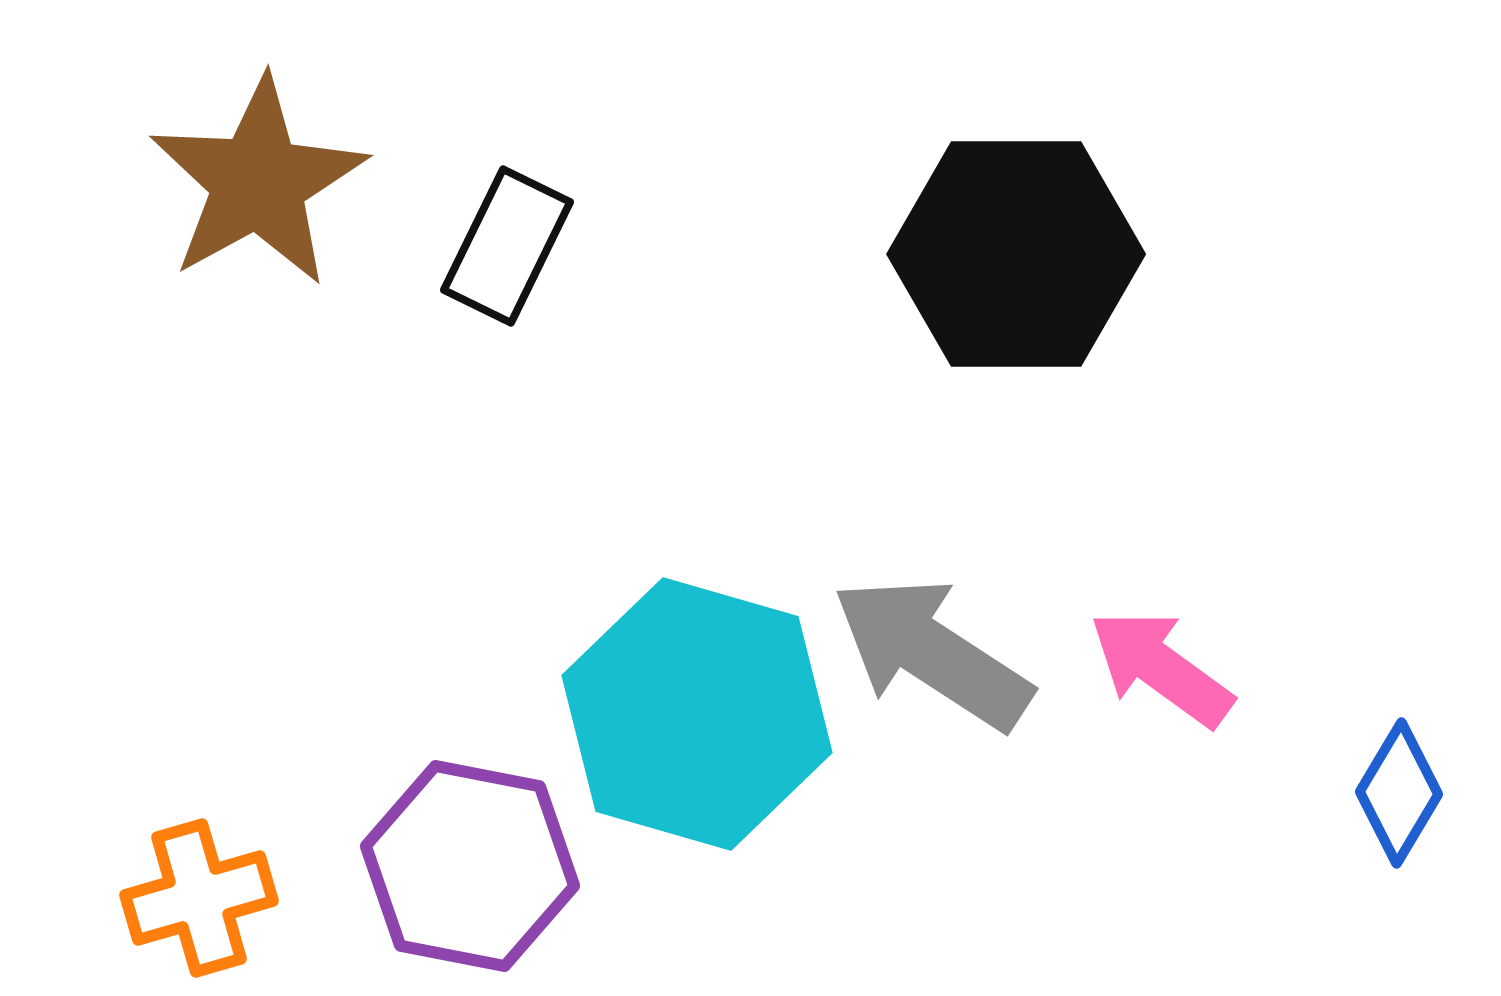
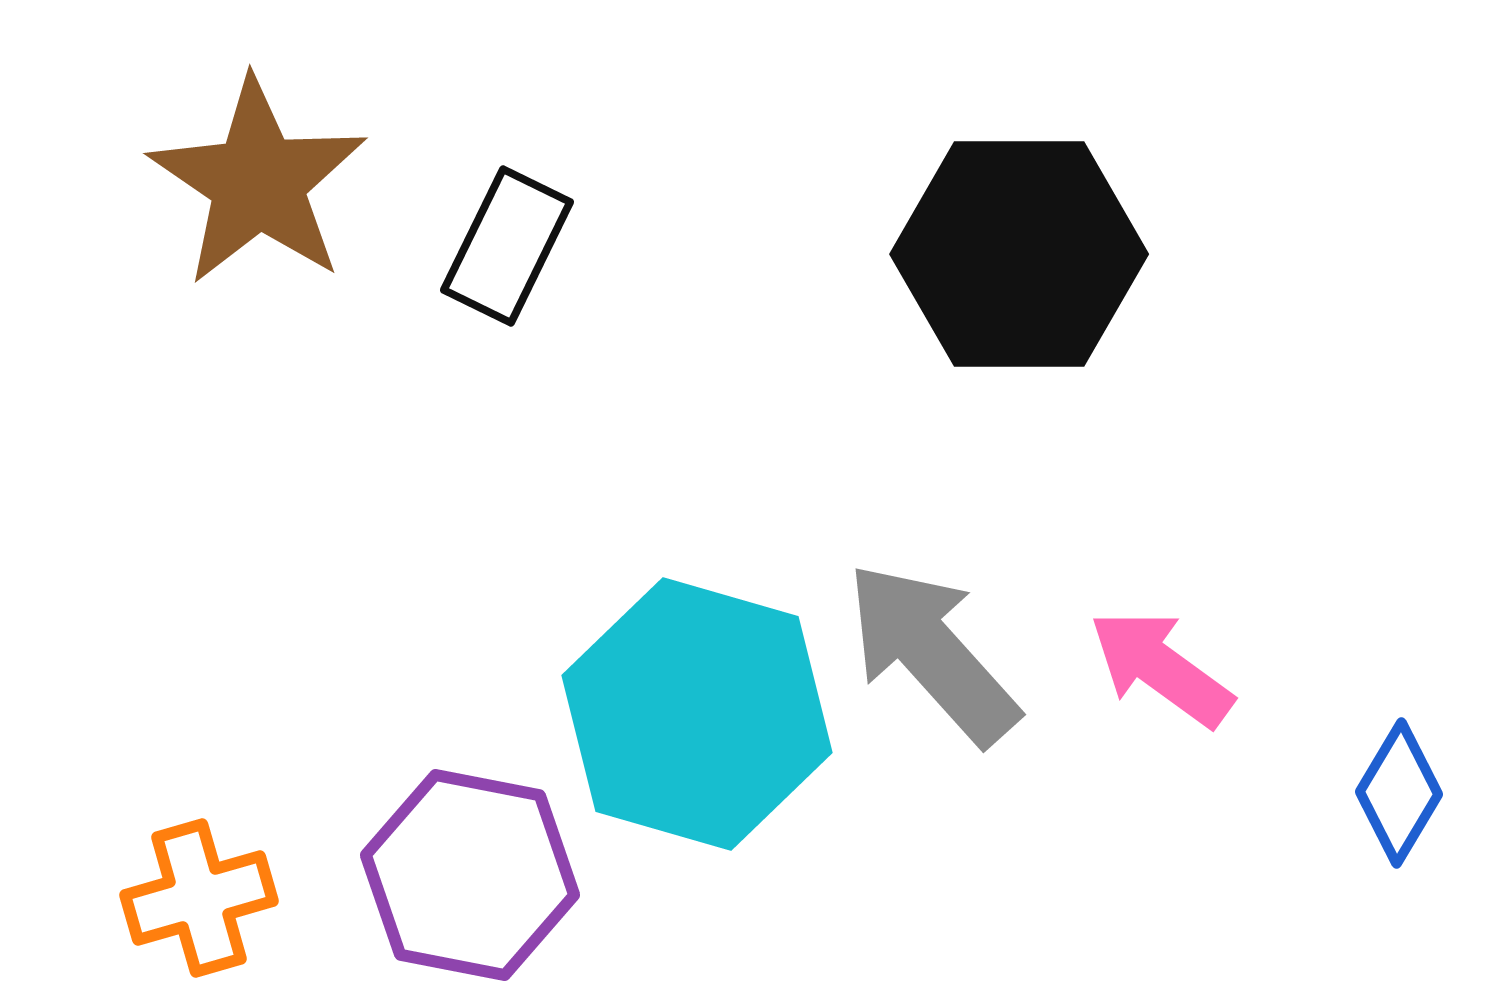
brown star: rotated 9 degrees counterclockwise
black hexagon: moved 3 px right
gray arrow: rotated 15 degrees clockwise
purple hexagon: moved 9 px down
